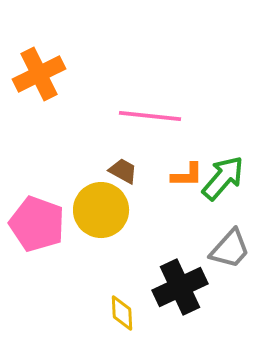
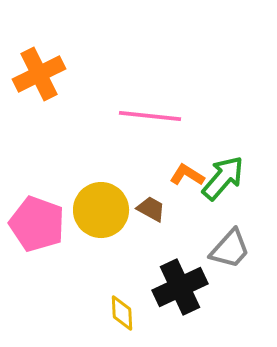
brown trapezoid: moved 28 px right, 38 px down
orange L-shape: rotated 148 degrees counterclockwise
